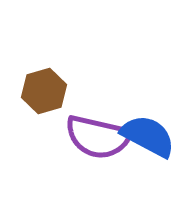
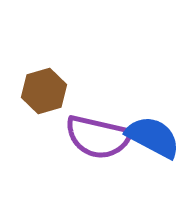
blue semicircle: moved 5 px right, 1 px down
